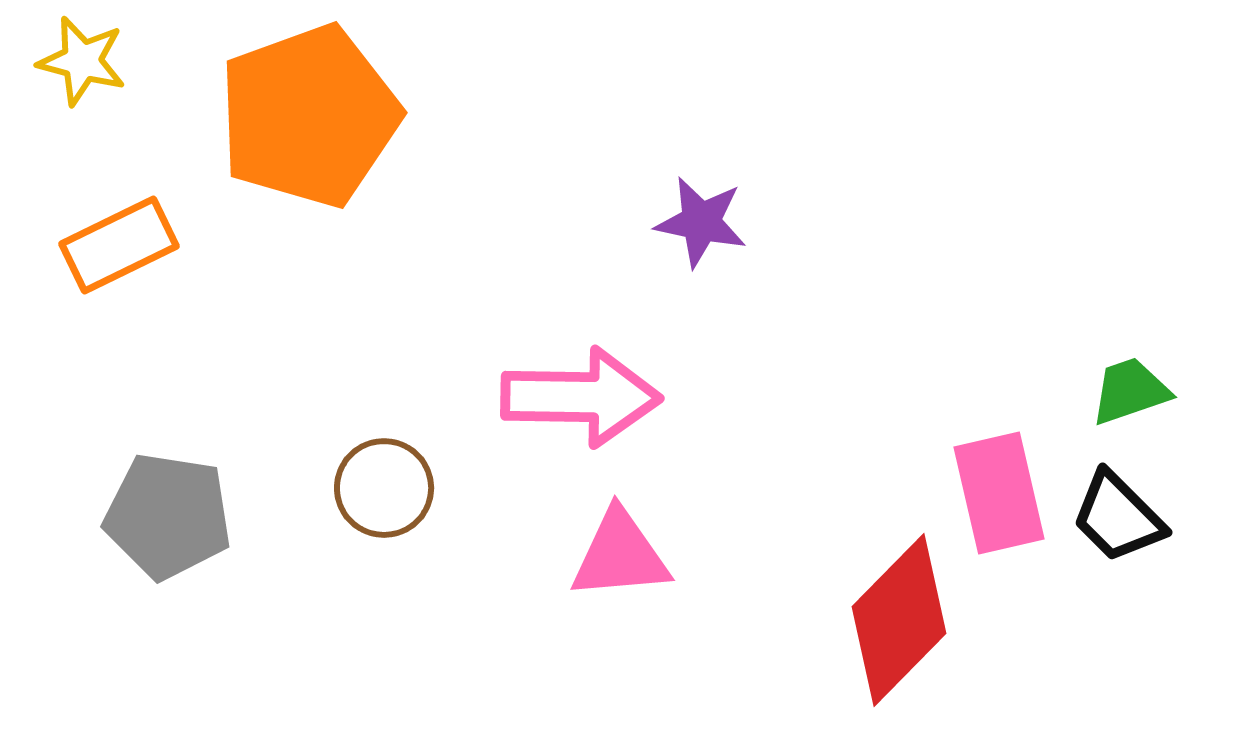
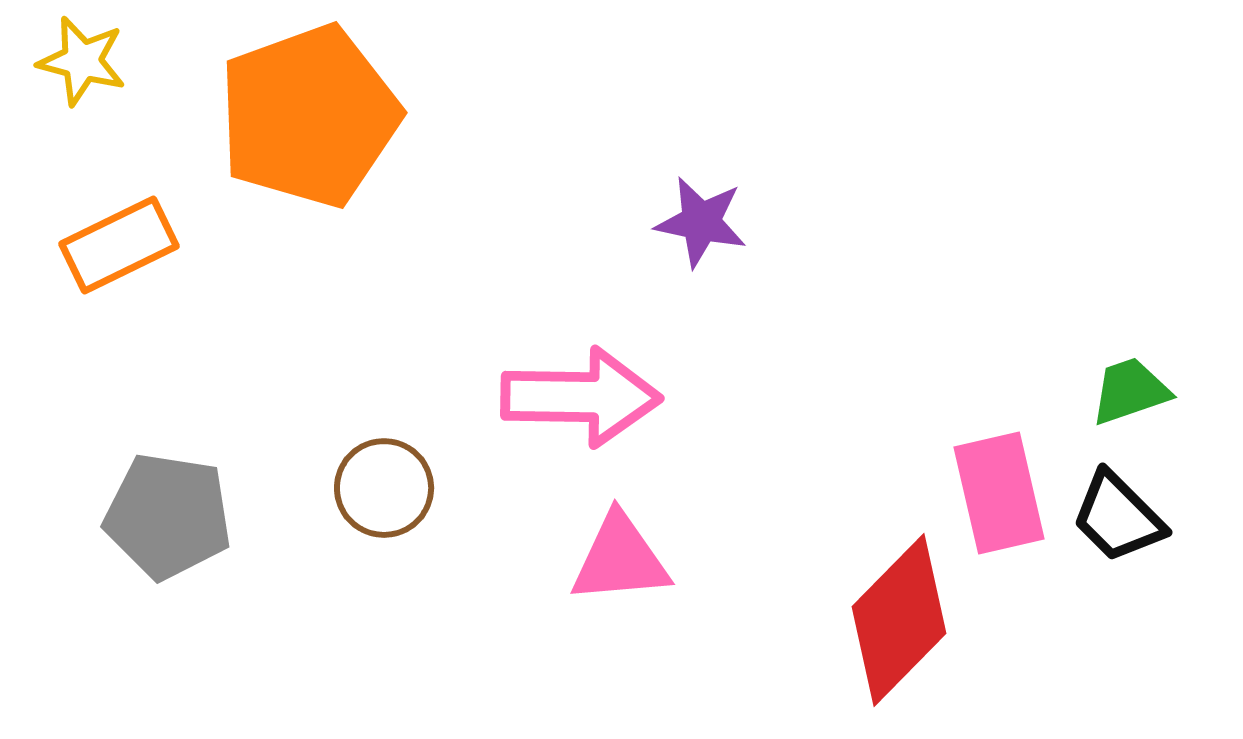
pink triangle: moved 4 px down
